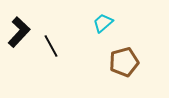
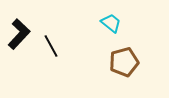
cyan trapezoid: moved 8 px right; rotated 80 degrees clockwise
black L-shape: moved 2 px down
